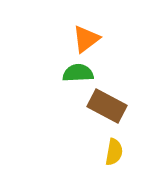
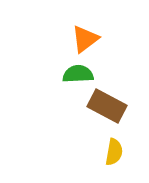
orange triangle: moved 1 px left
green semicircle: moved 1 px down
